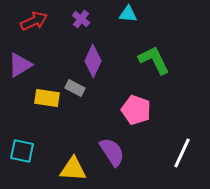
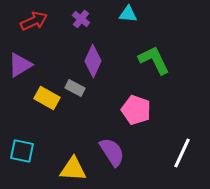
yellow rectangle: rotated 20 degrees clockwise
